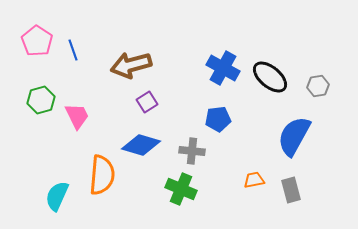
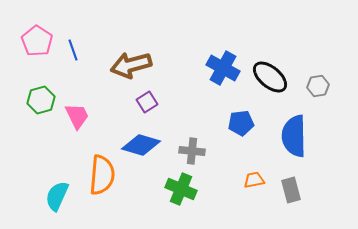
blue pentagon: moved 23 px right, 4 px down
blue semicircle: rotated 30 degrees counterclockwise
